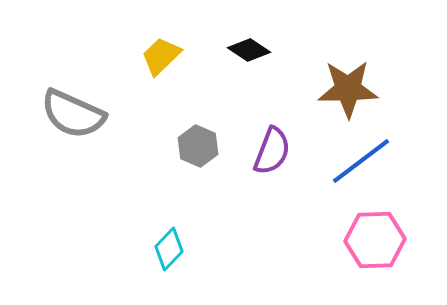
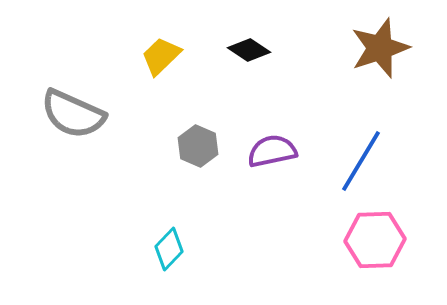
brown star: moved 32 px right, 41 px up; rotated 18 degrees counterclockwise
purple semicircle: rotated 123 degrees counterclockwise
blue line: rotated 22 degrees counterclockwise
